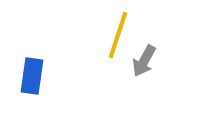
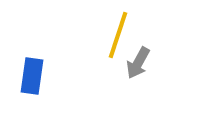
gray arrow: moved 6 px left, 2 px down
